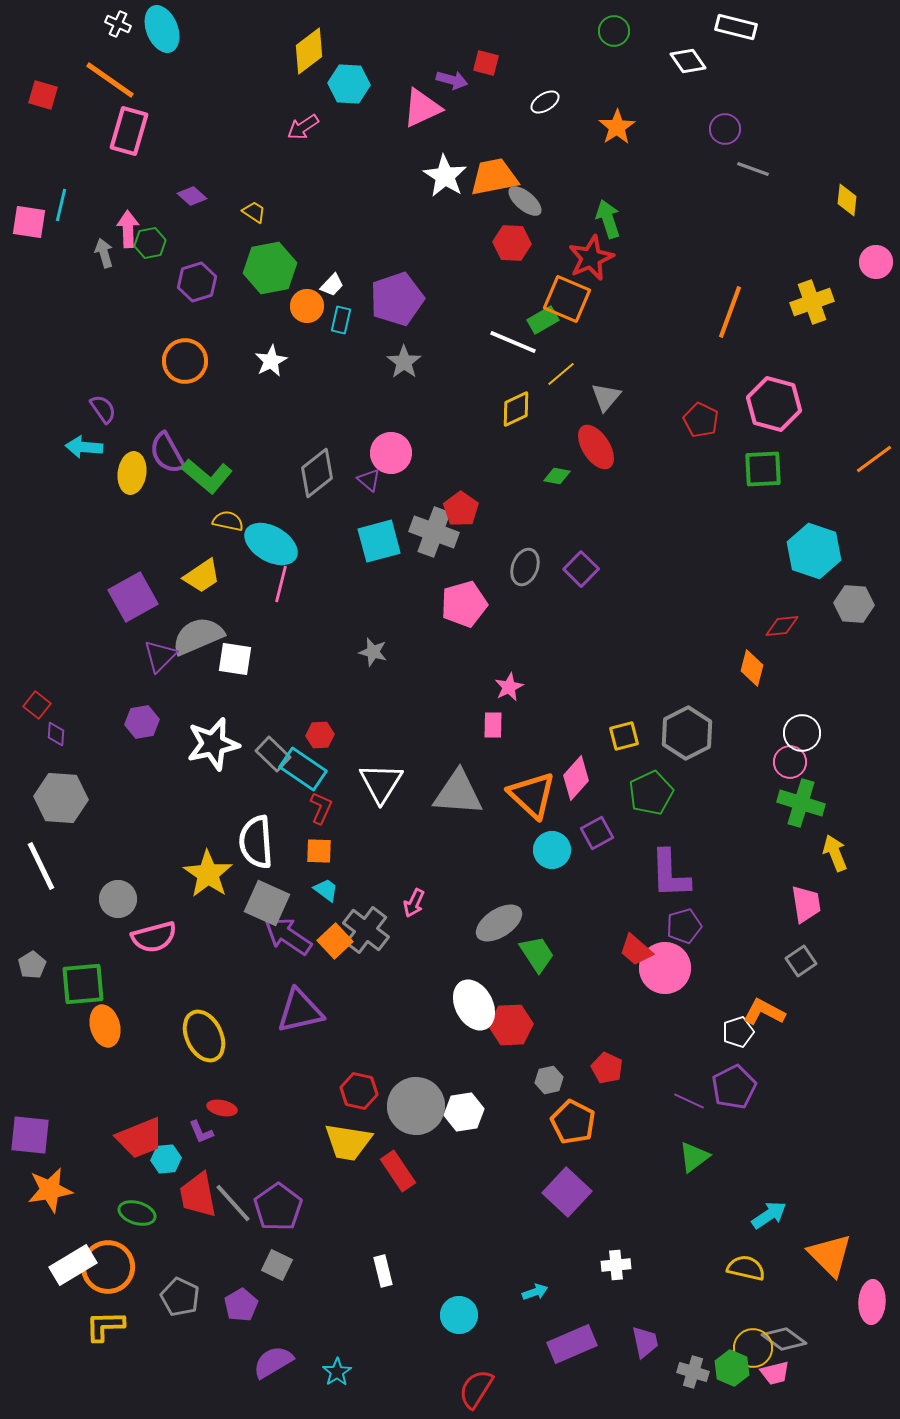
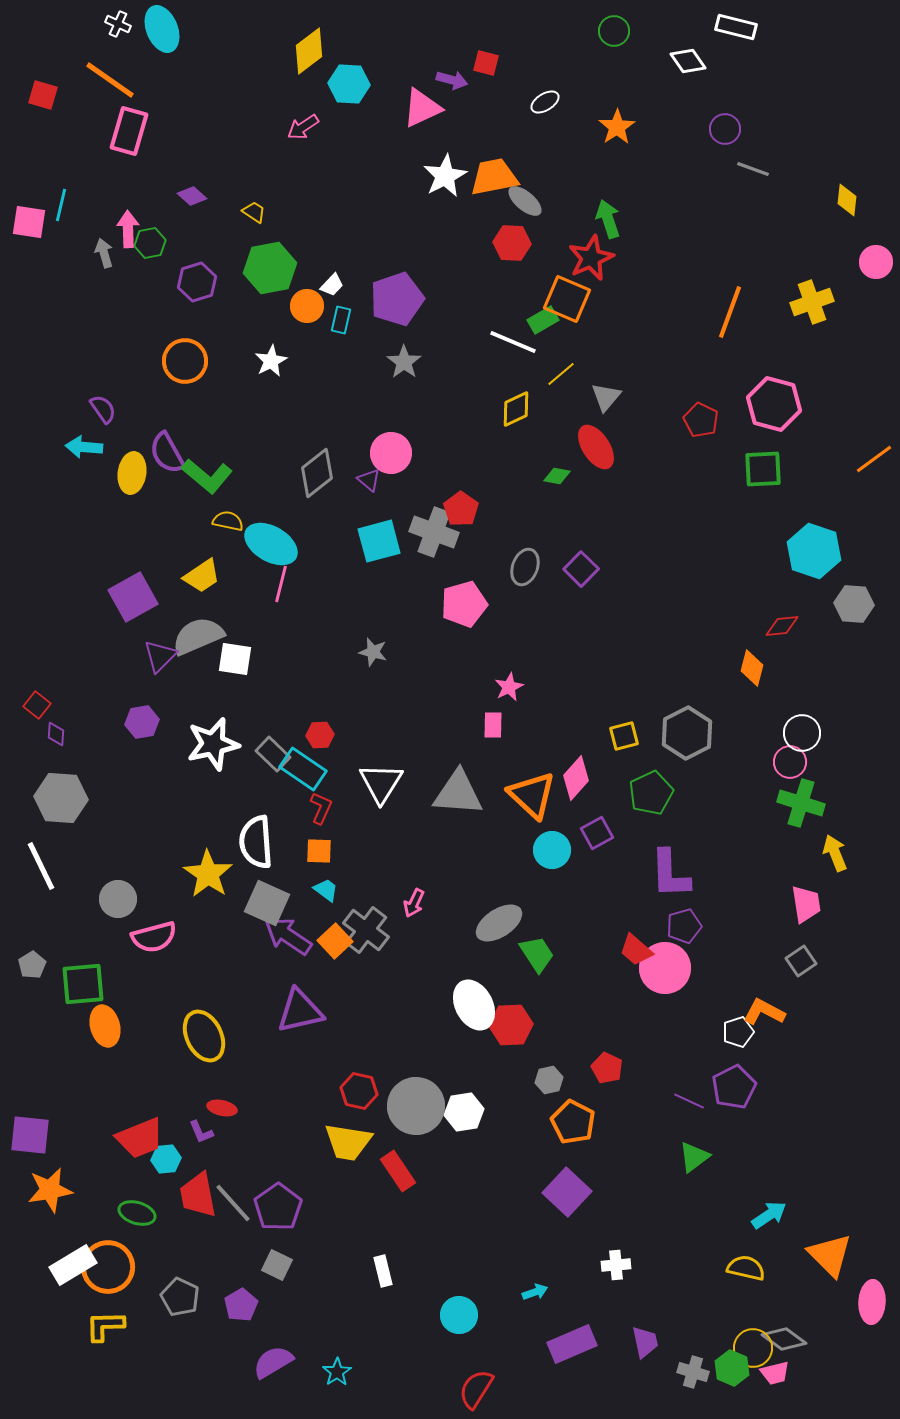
white star at (445, 176): rotated 12 degrees clockwise
